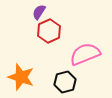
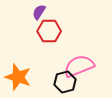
red hexagon: rotated 25 degrees clockwise
pink semicircle: moved 6 px left, 12 px down
orange star: moved 3 px left
